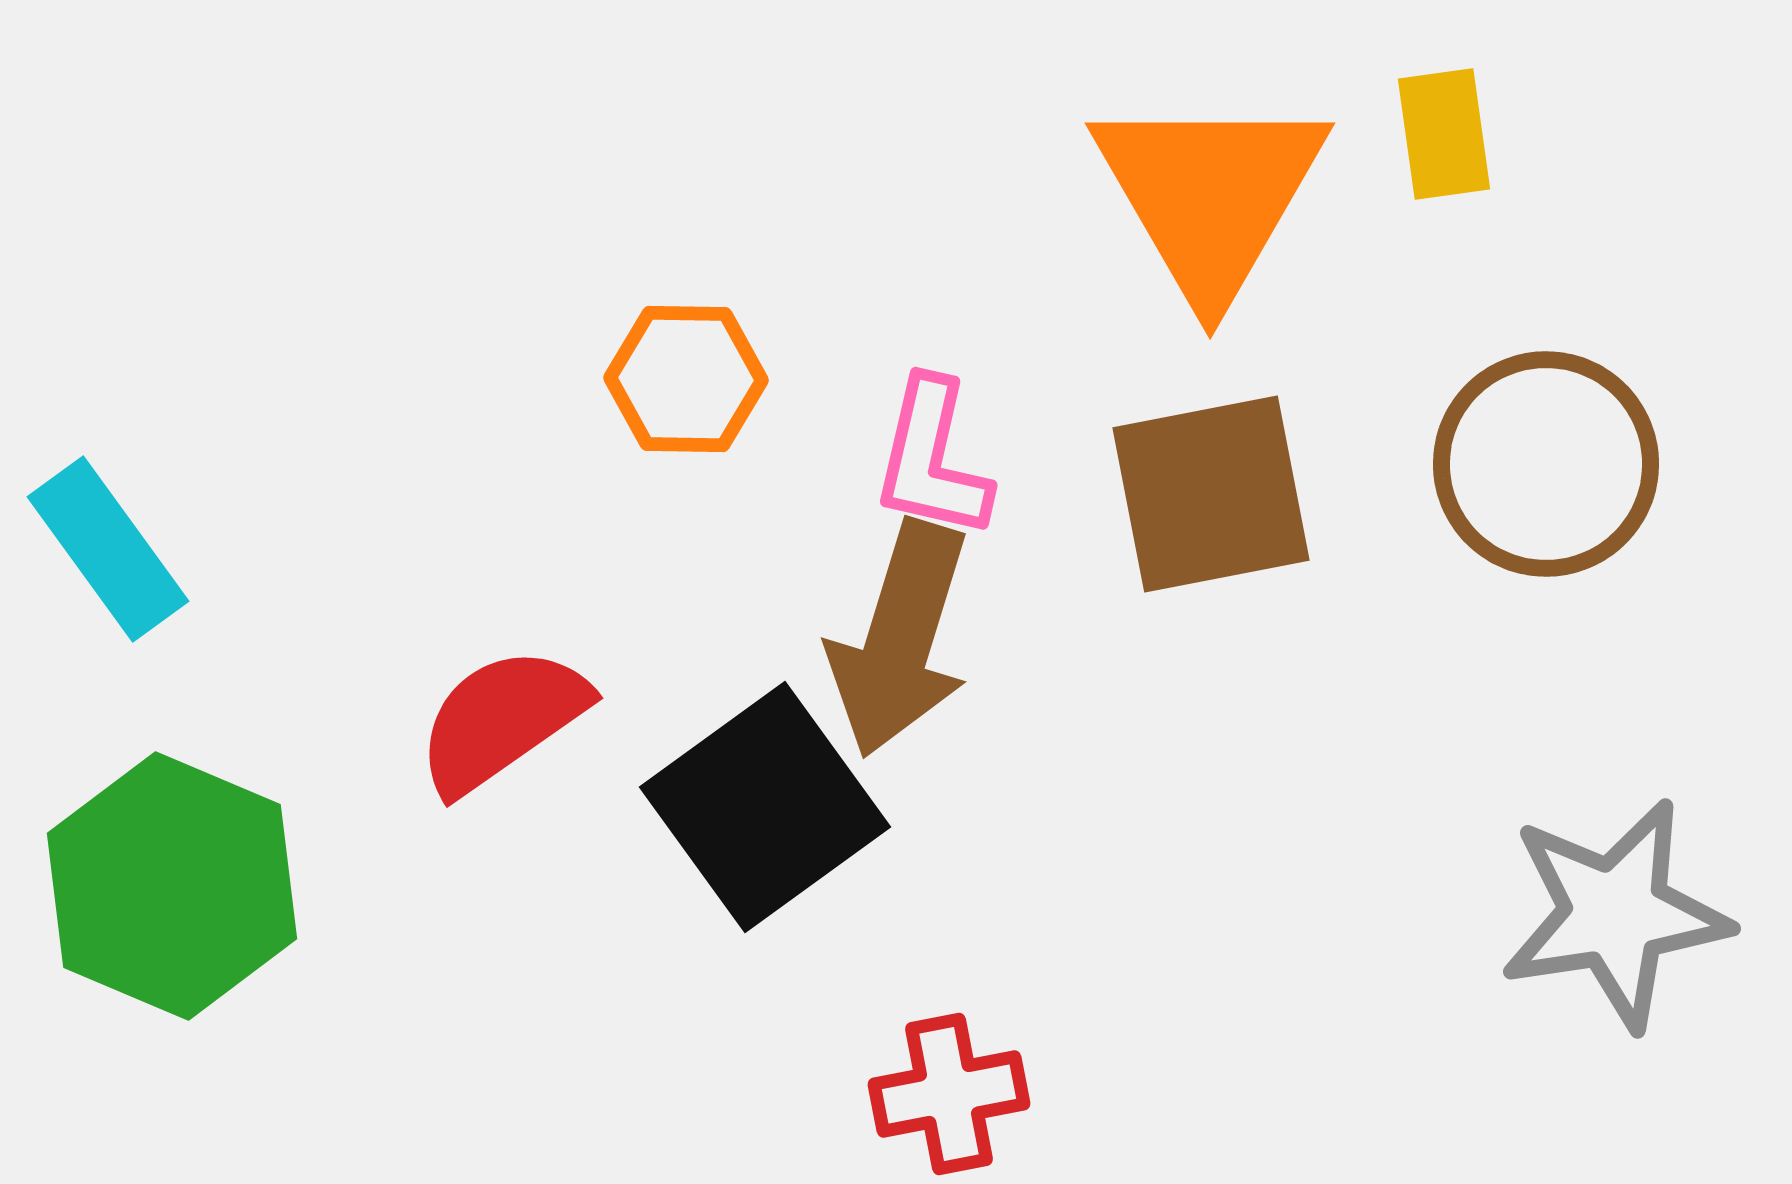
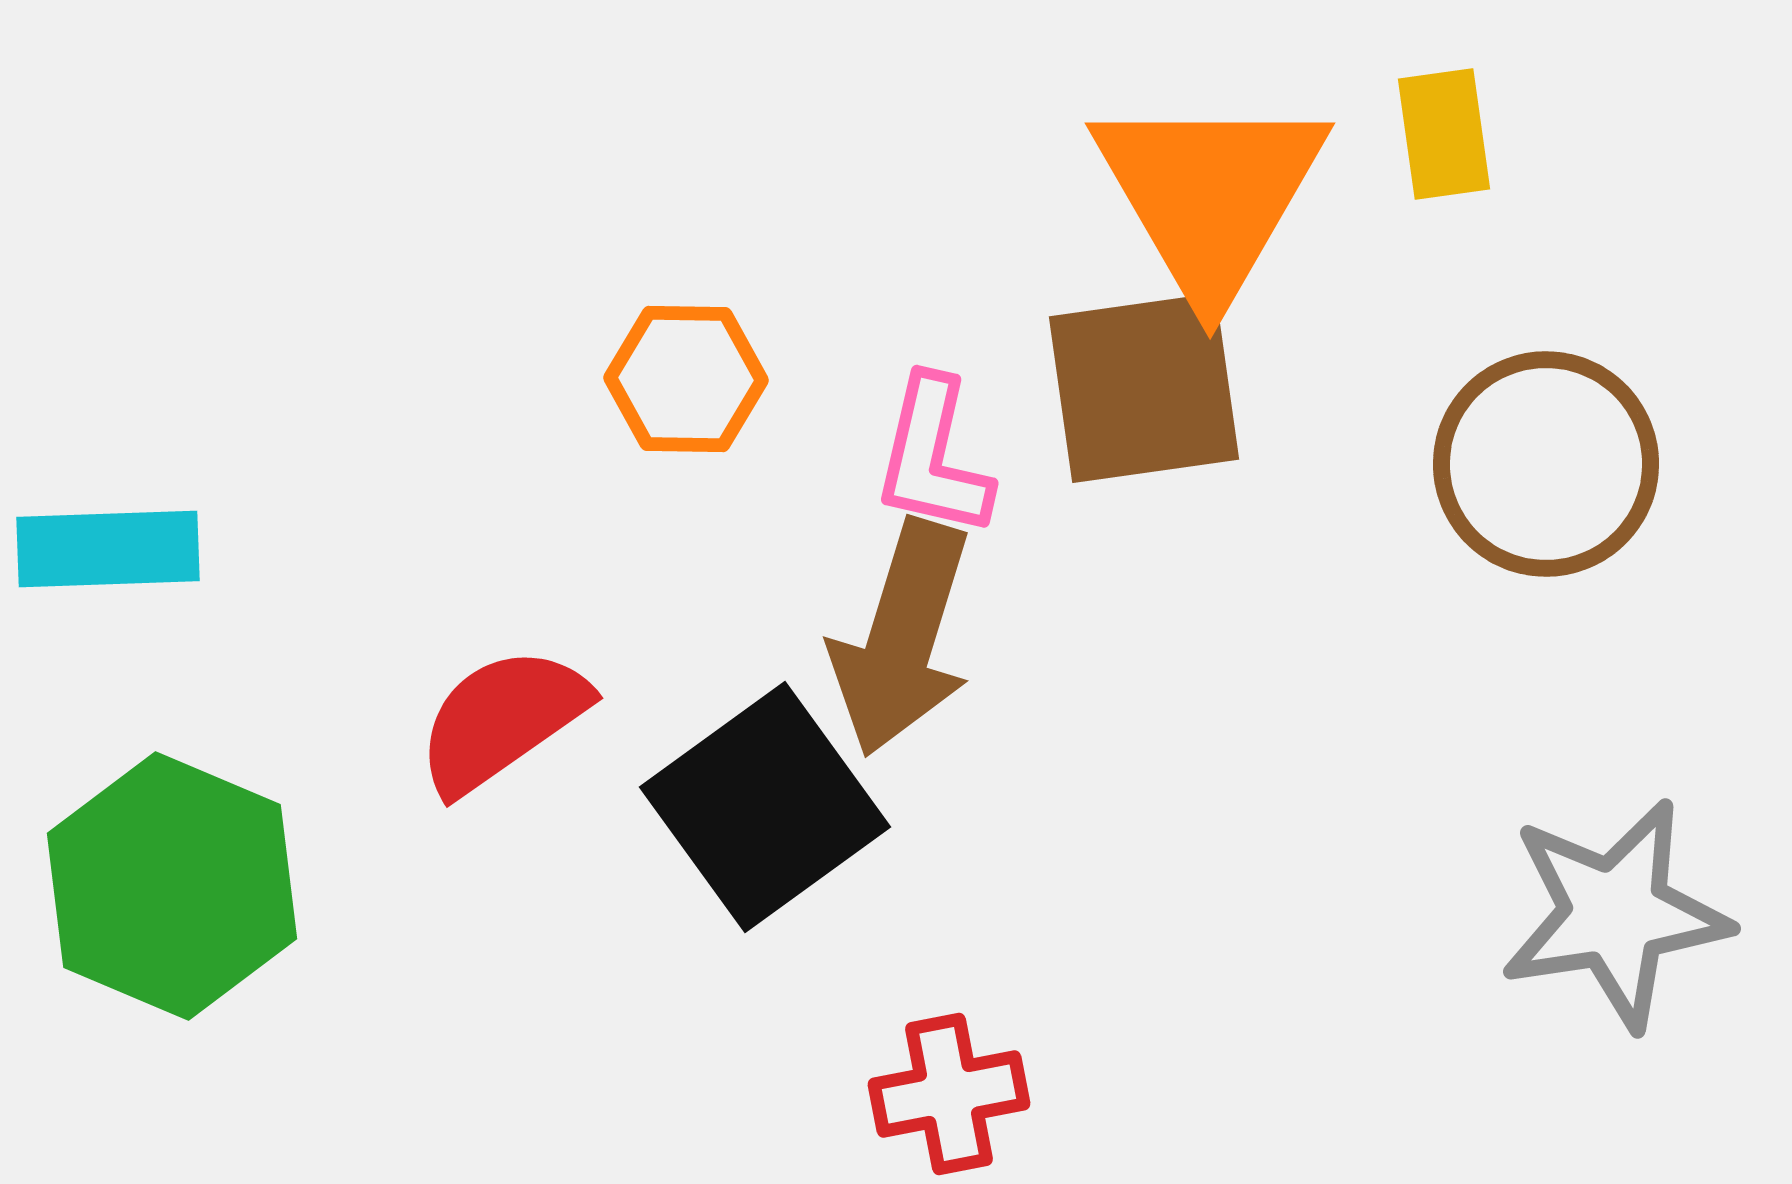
pink L-shape: moved 1 px right, 2 px up
brown square: moved 67 px left, 106 px up; rotated 3 degrees clockwise
cyan rectangle: rotated 56 degrees counterclockwise
brown arrow: moved 2 px right, 1 px up
